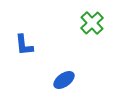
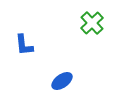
blue ellipse: moved 2 px left, 1 px down
